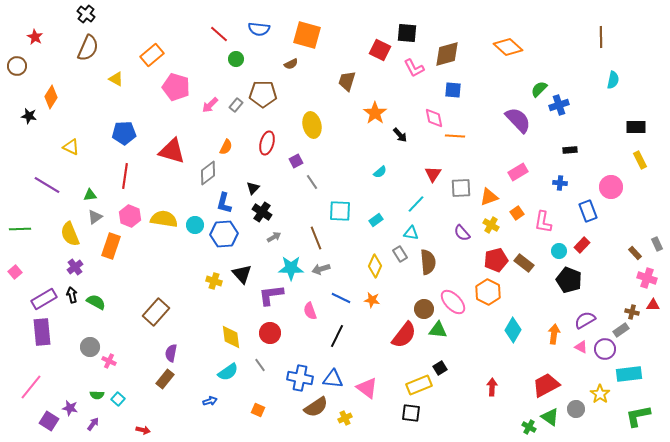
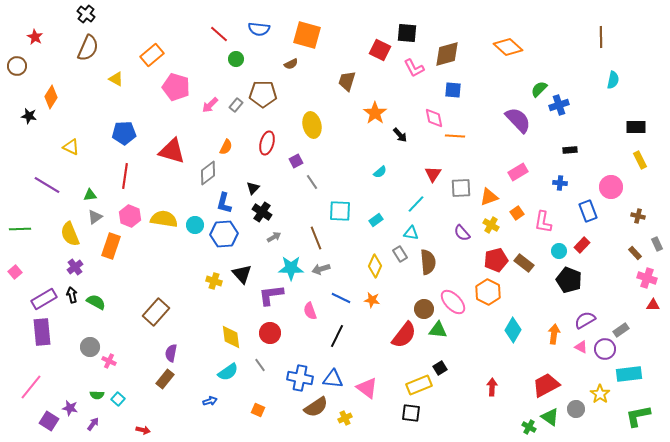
brown cross at (632, 312): moved 6 px right, 96 px up
